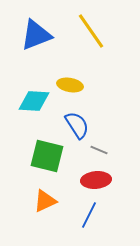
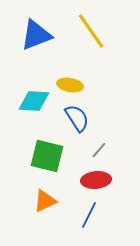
blue semicircle: moved 7 px up
gray line: rotated 72 degrees counterclockwise
